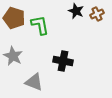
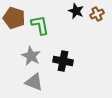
gray star: moved 18 px right
